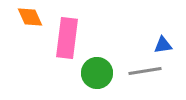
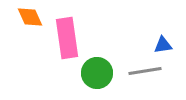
pink rectangle: rotated 15 degrees counterclockwise
